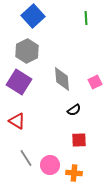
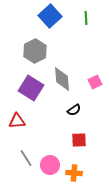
blue square: moved 17 px right
gray hexagon: moved 8 px right
purple square: moved 12 px right, 6 px down
red triangle: rotated 36 degrees counterclockwise
